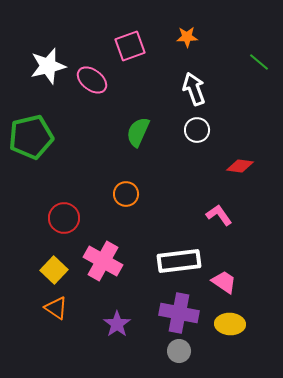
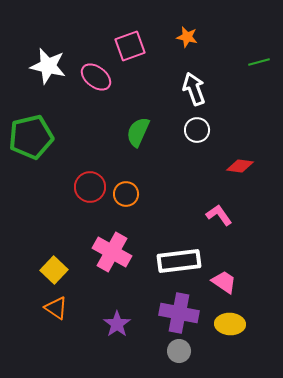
orange star: rotated 15 degrees clockwise
green line: rotated 55 degrees counterclockwise
white star: rotated 27 degrees clockwise
pink ellipse: moved 4 px right, 3 px up
red circle: moved 26 px right, 31 px up
pink cross: moved 9 px right, 9 px up
